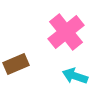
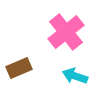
brown rectangle: moved 3 px right, 4 px down
